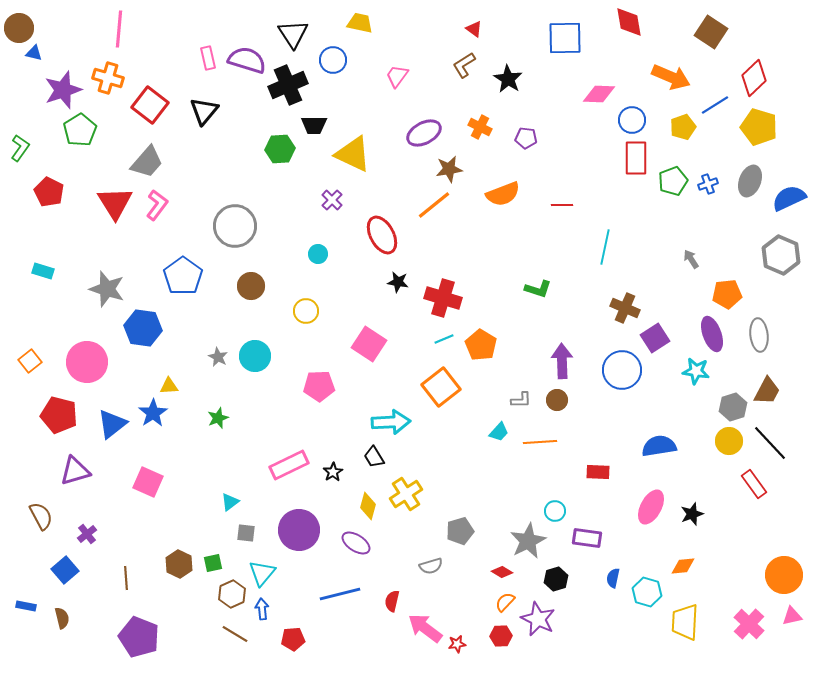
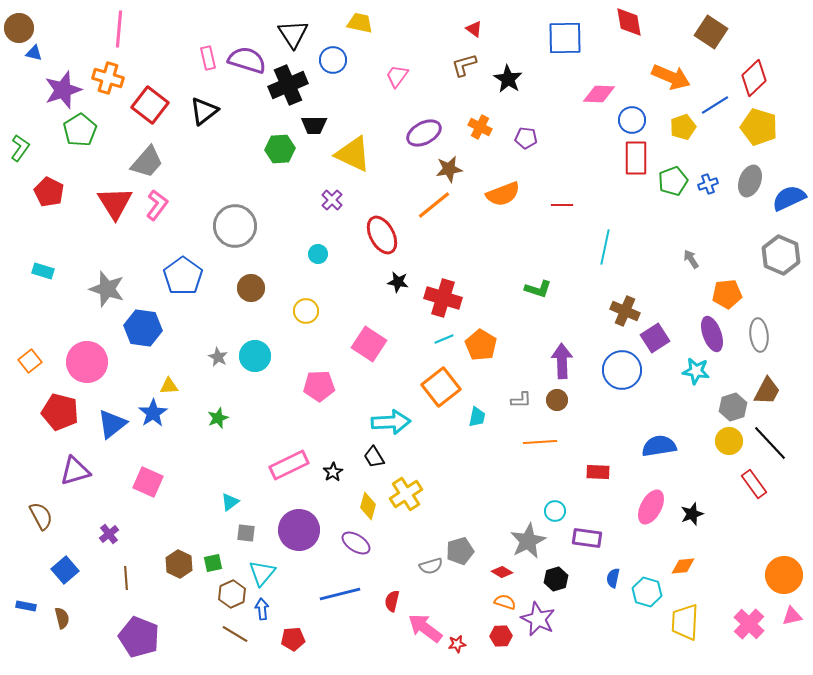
brown L-shape at (464, 65): rotated 16 degrees clockwise
black triangle at (204, 111): rotated 12 degrees clockwise
brown circle at (251, 286): moved 2 px down
brown cross at (625, 308): moved 3 px down
red pentagon at (59, 415): moved 1 px right, 3 px up
cyan trapezoid at (499, 432): moved 22 px left, 15 px up; rotated 30 degrees counterclockwise
gray pentagon at (460, 531): moved 20 px down
purple cross at (87, 534): moved 22 px right
orange semicircle at (505, 602): rotated 65 degrees clockwise
